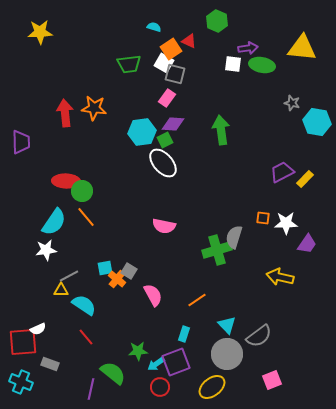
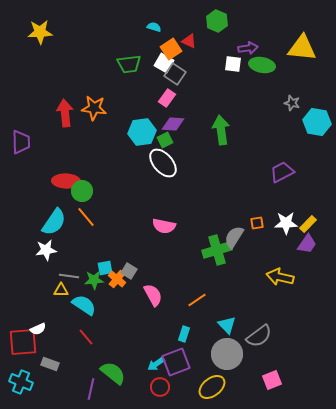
gray square at (175, 74): rotated 20 degrees clockwise
yellow rectangle at (305, 179): moved 3 px right, 45 px down
orange square at (263, 218): moved 6 px left, 5 px down; rotated 16 degrees counterclockwise
gray semicircle at (234, 237): rotated 15 degrees clockwise
gray line at (69, 276): rotated 36 degrees clockwise
green star at (138, 351): moved 44 px left, 71 px up
